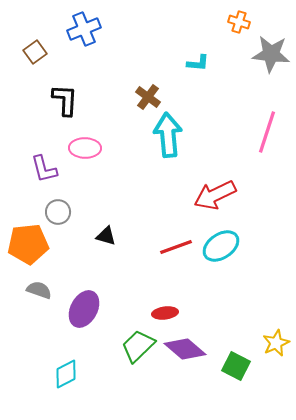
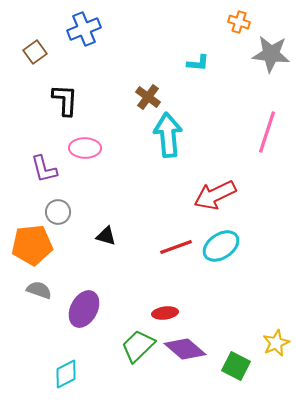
orange pentagon: moved 4 px right, 1 px down
